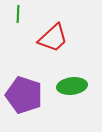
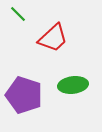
green line: rotated 48 degrees counterclockwise
green ellipse: moved 1 px right, 1 px up
